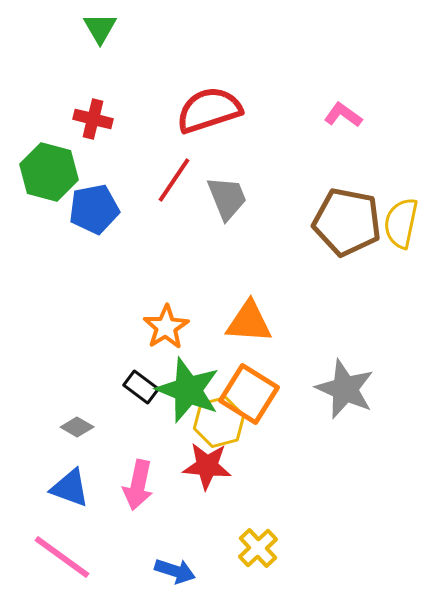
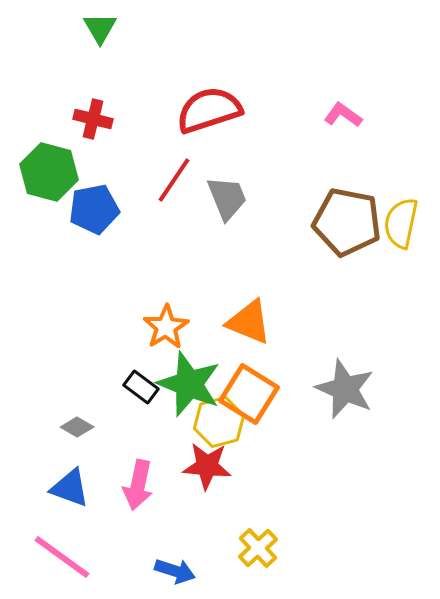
orange triangle: rotated 18 degrees clockwise
green star: moved 1 px right, 6 px up
